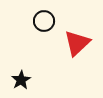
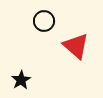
red triangle: moved 1 px left, 3 px down; rotated 36 degrees counterclockwise
